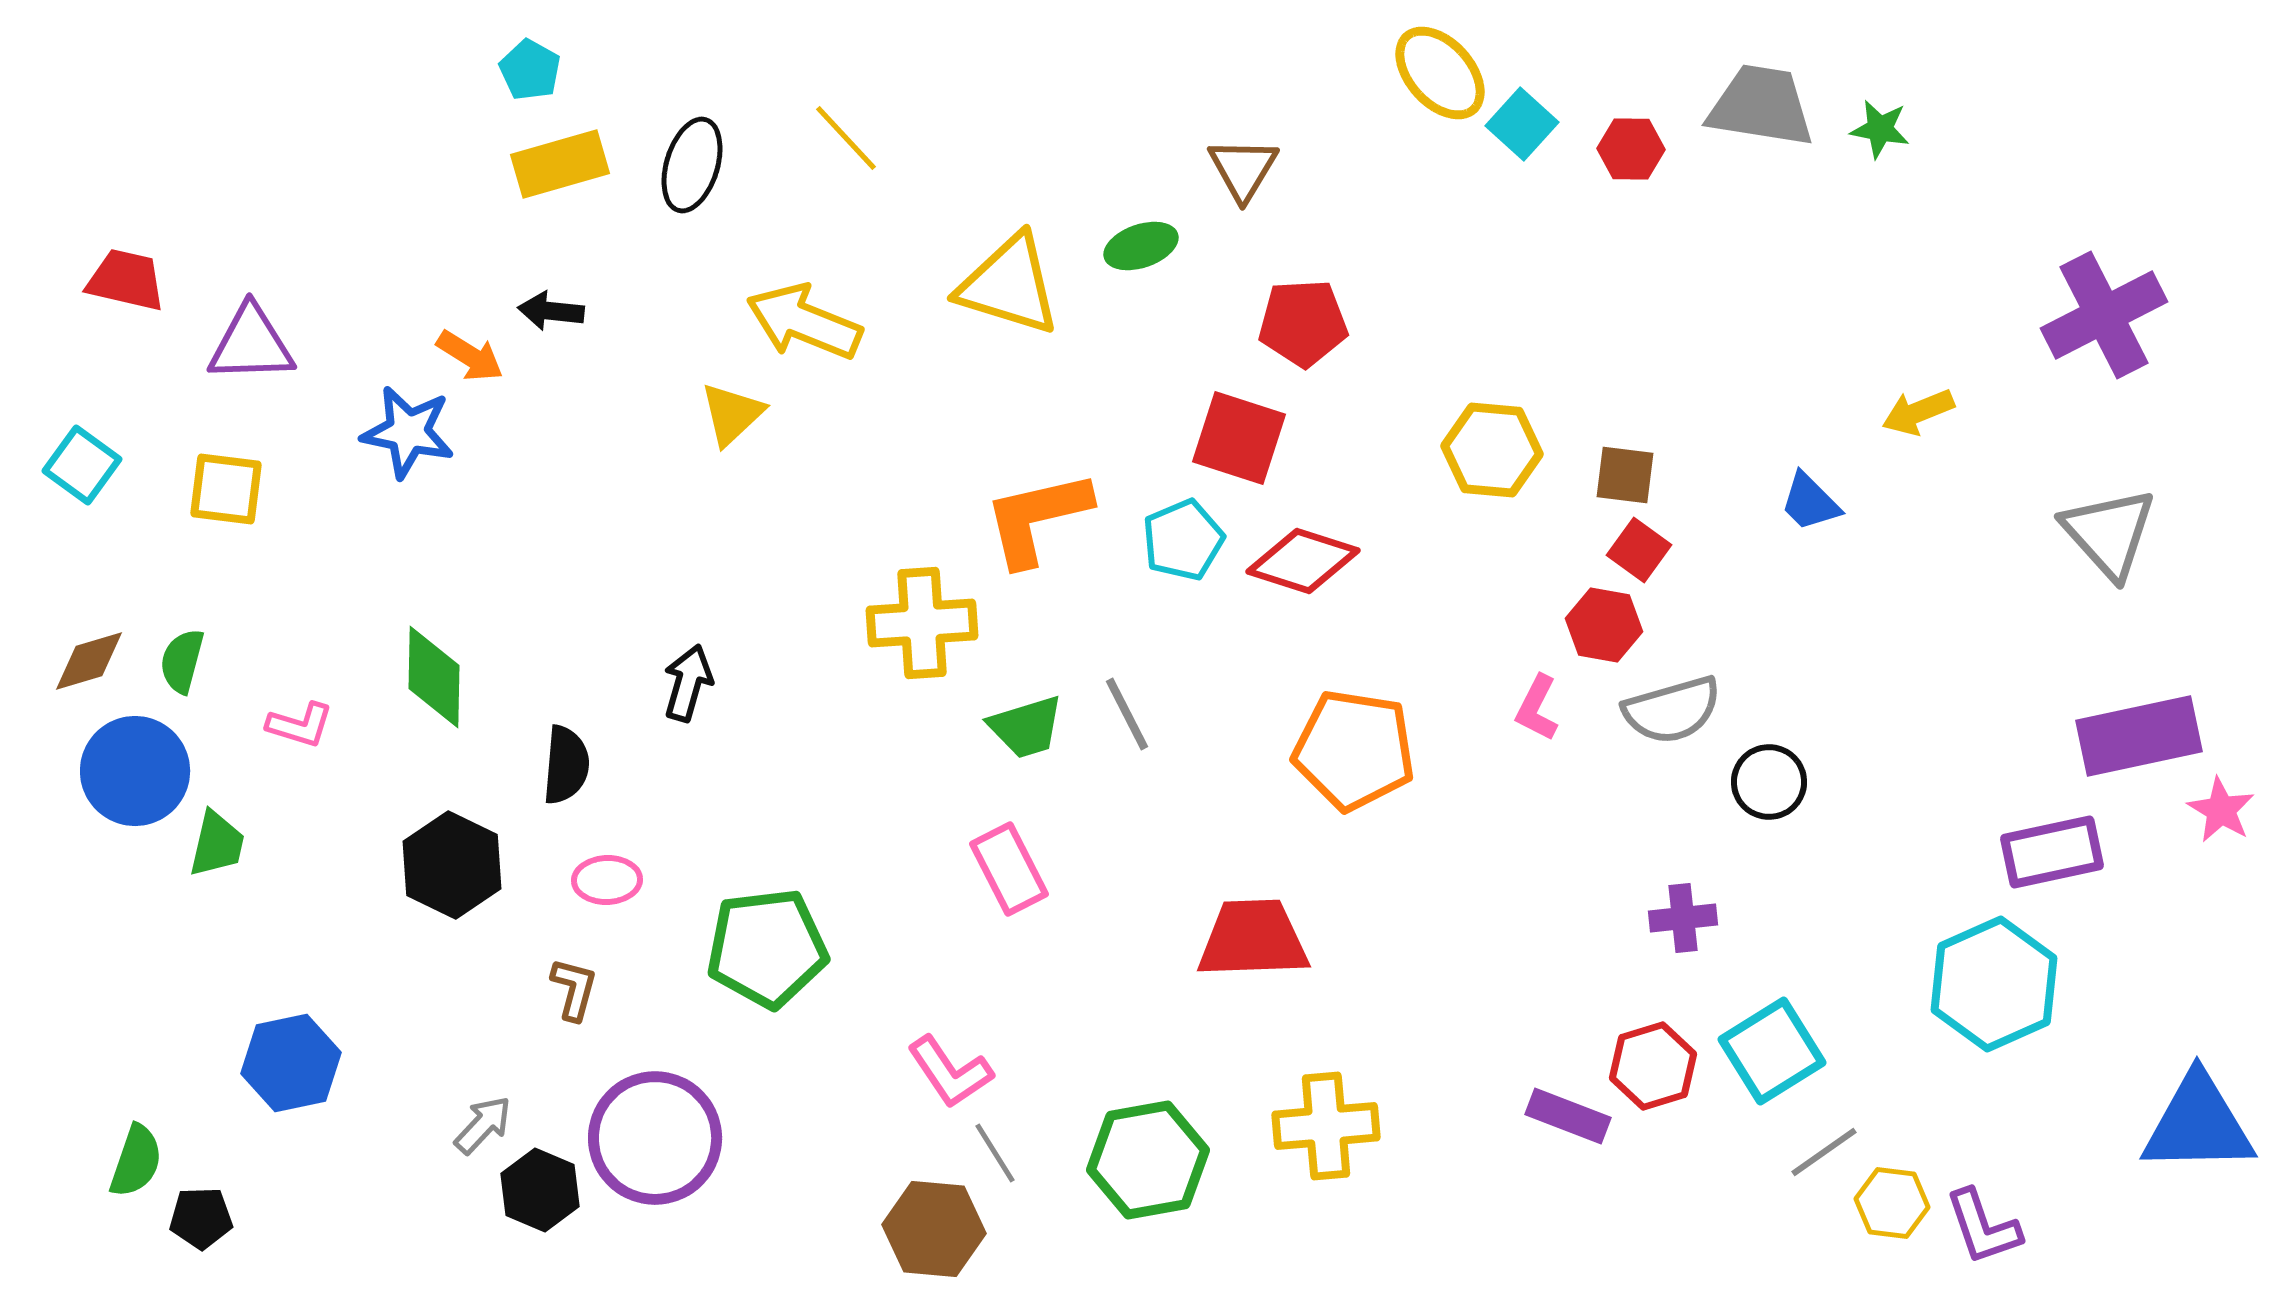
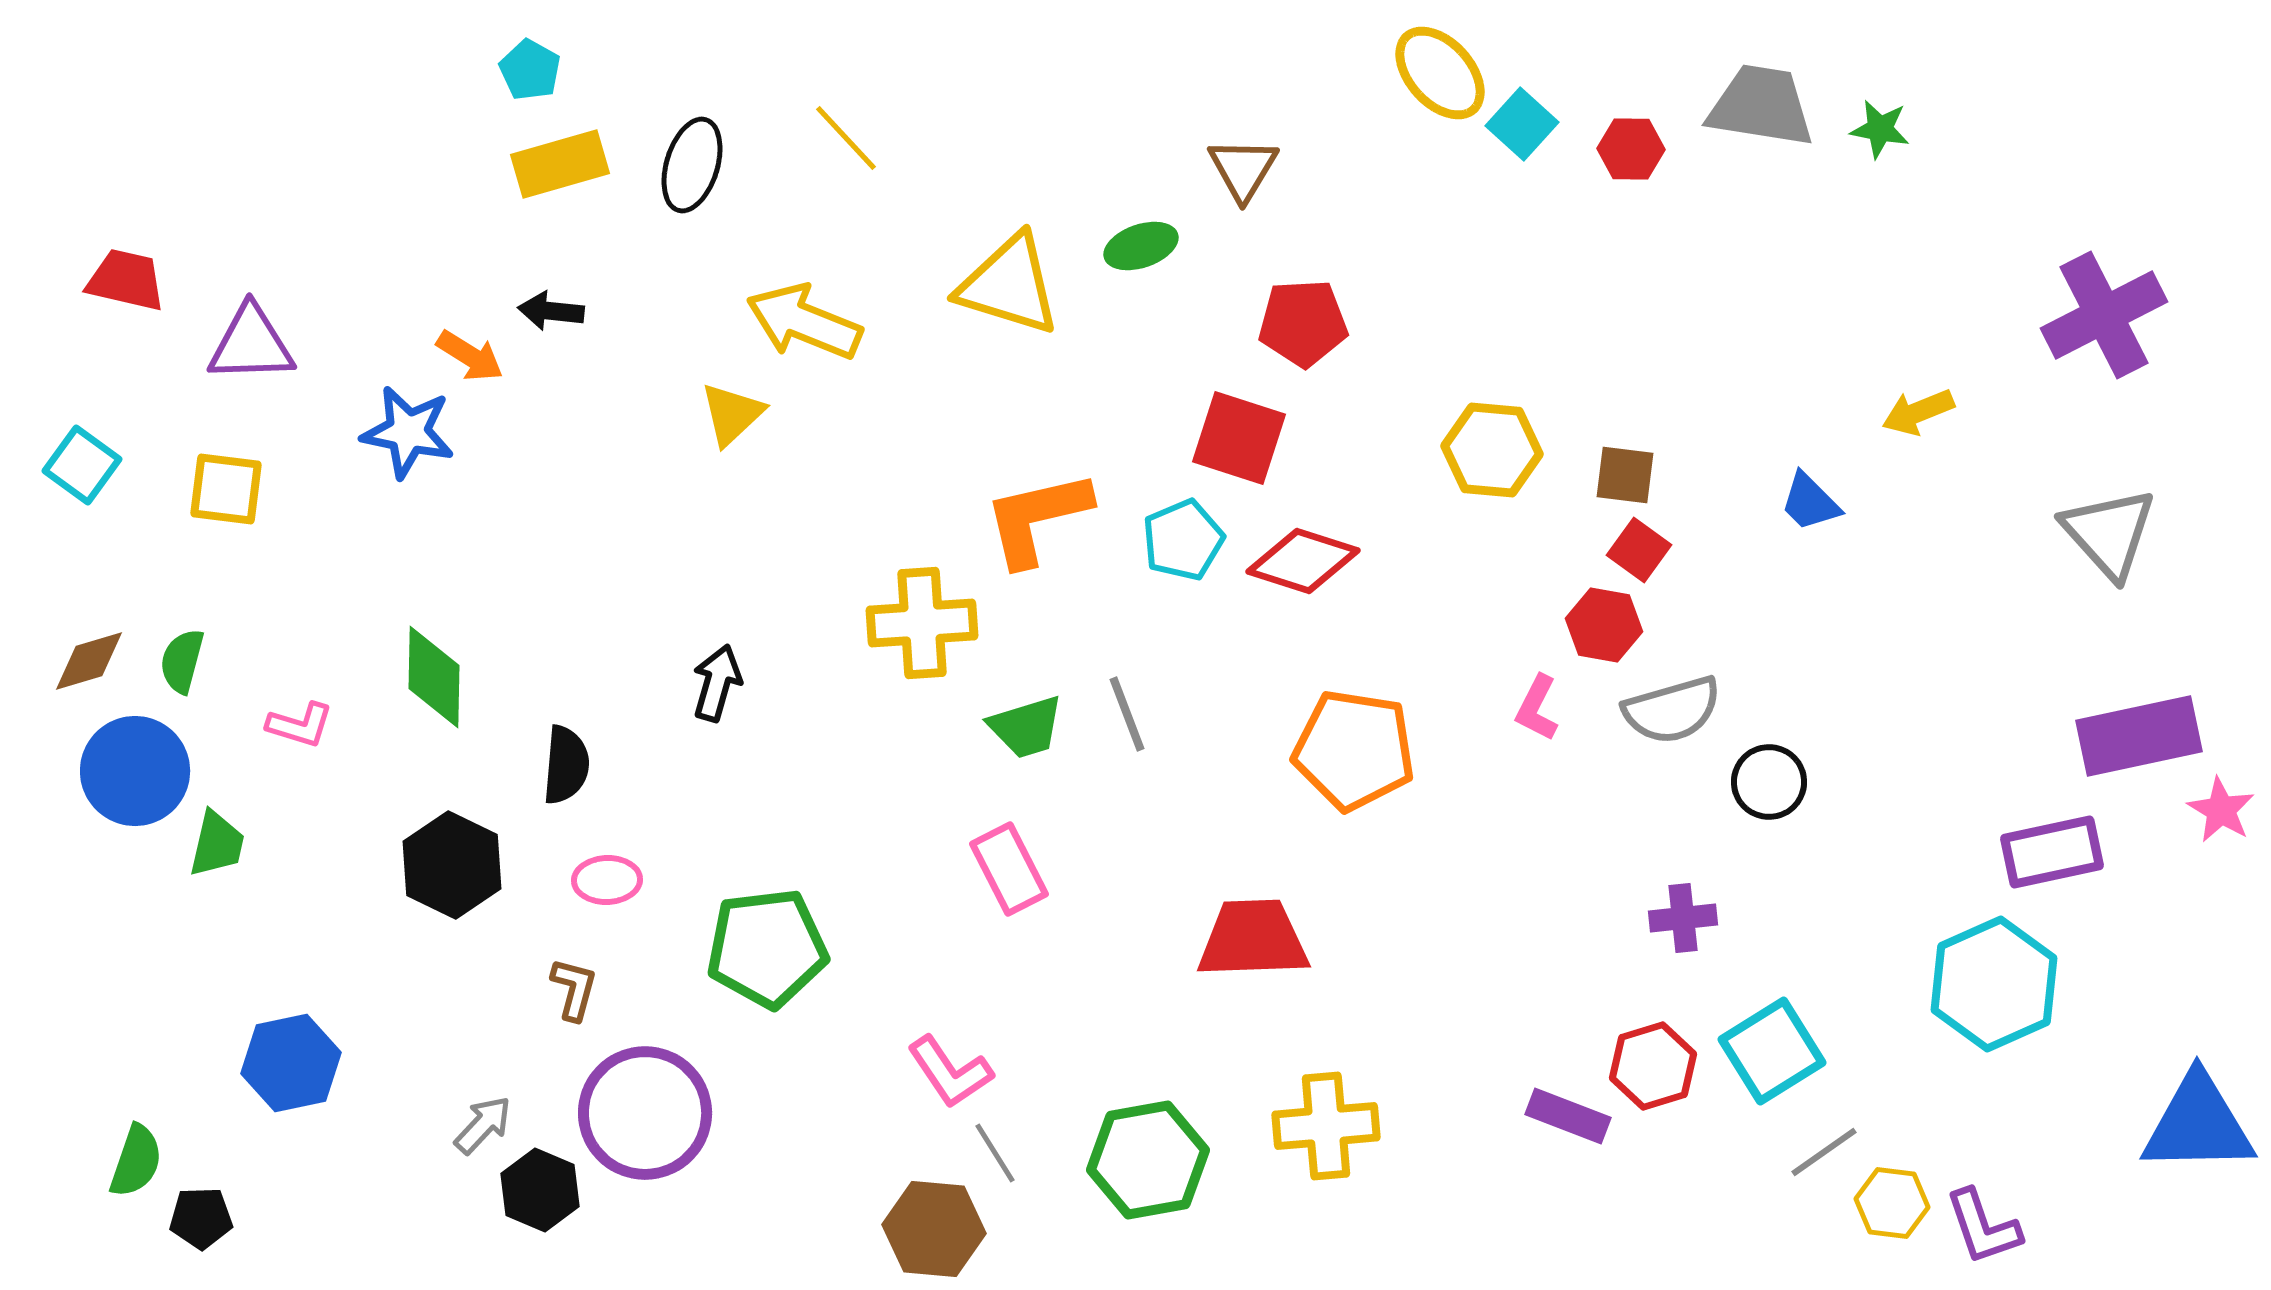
black arrow at (688, 683): moved 29 px right
gray line at (1127, 714): rotated 6 degrees clockwise
purple circle at (655, 1138): moved 10 px left, 25 px up
